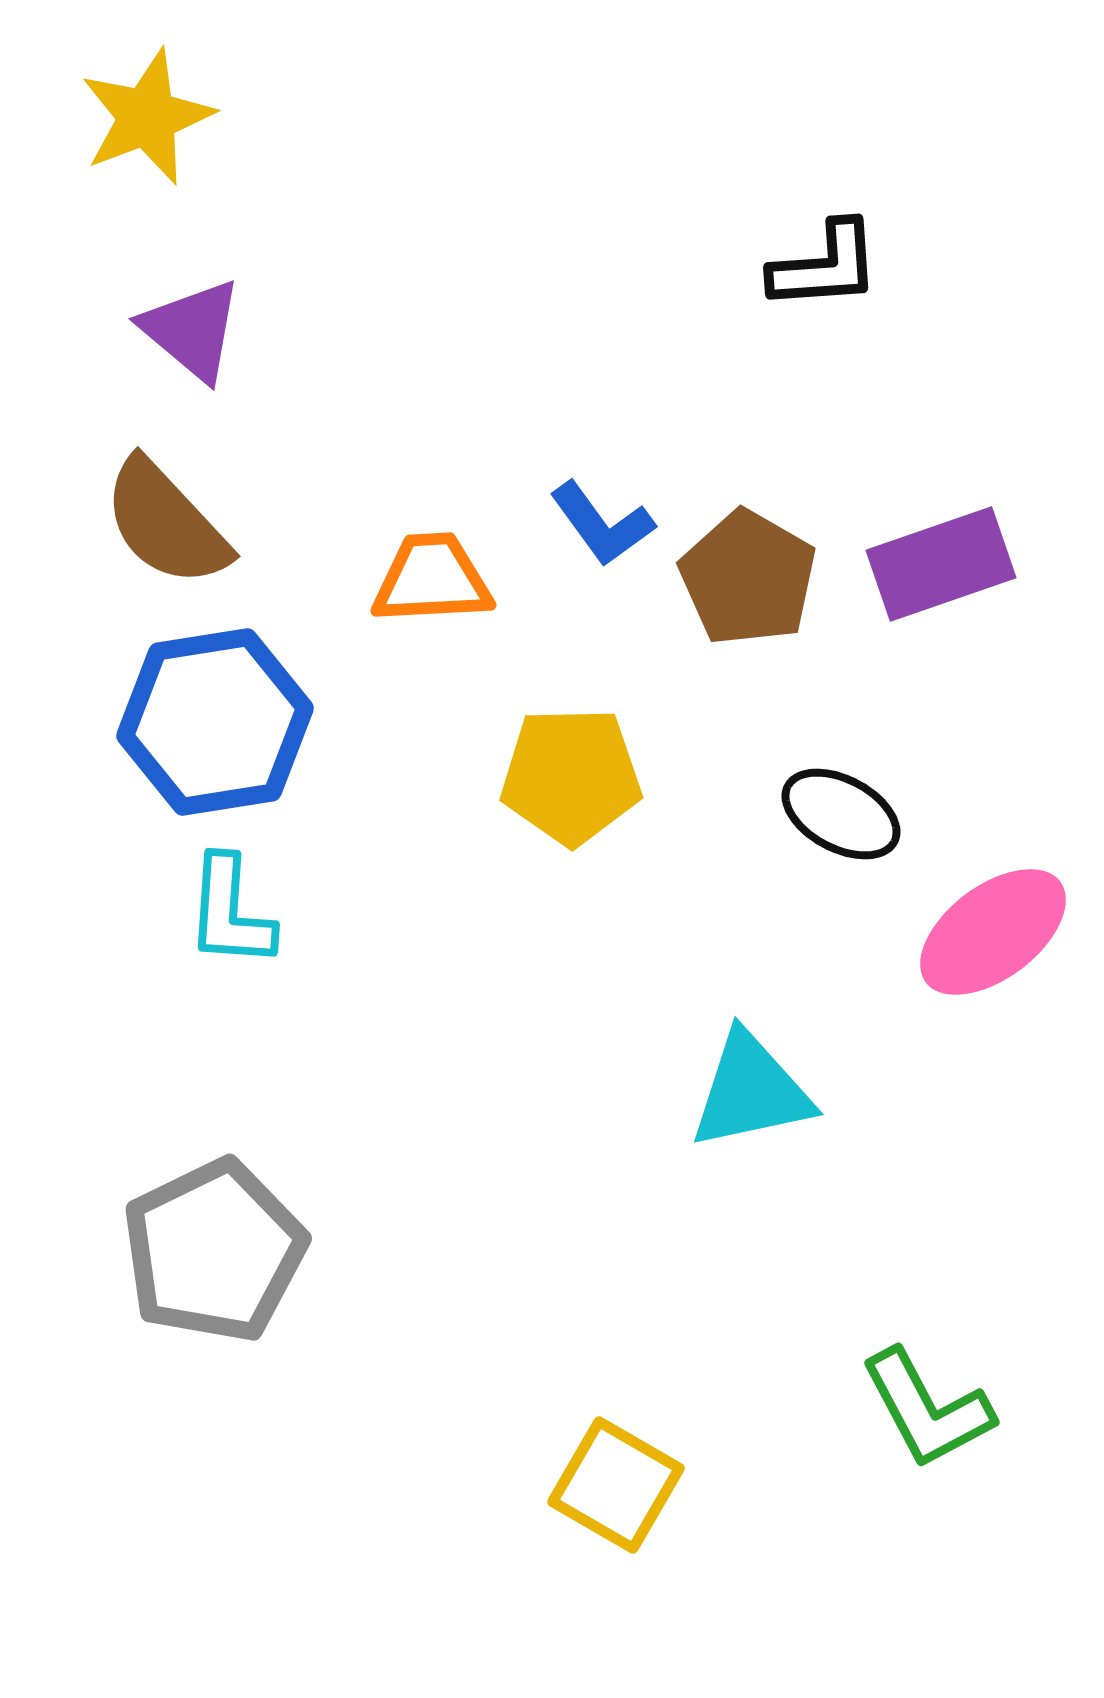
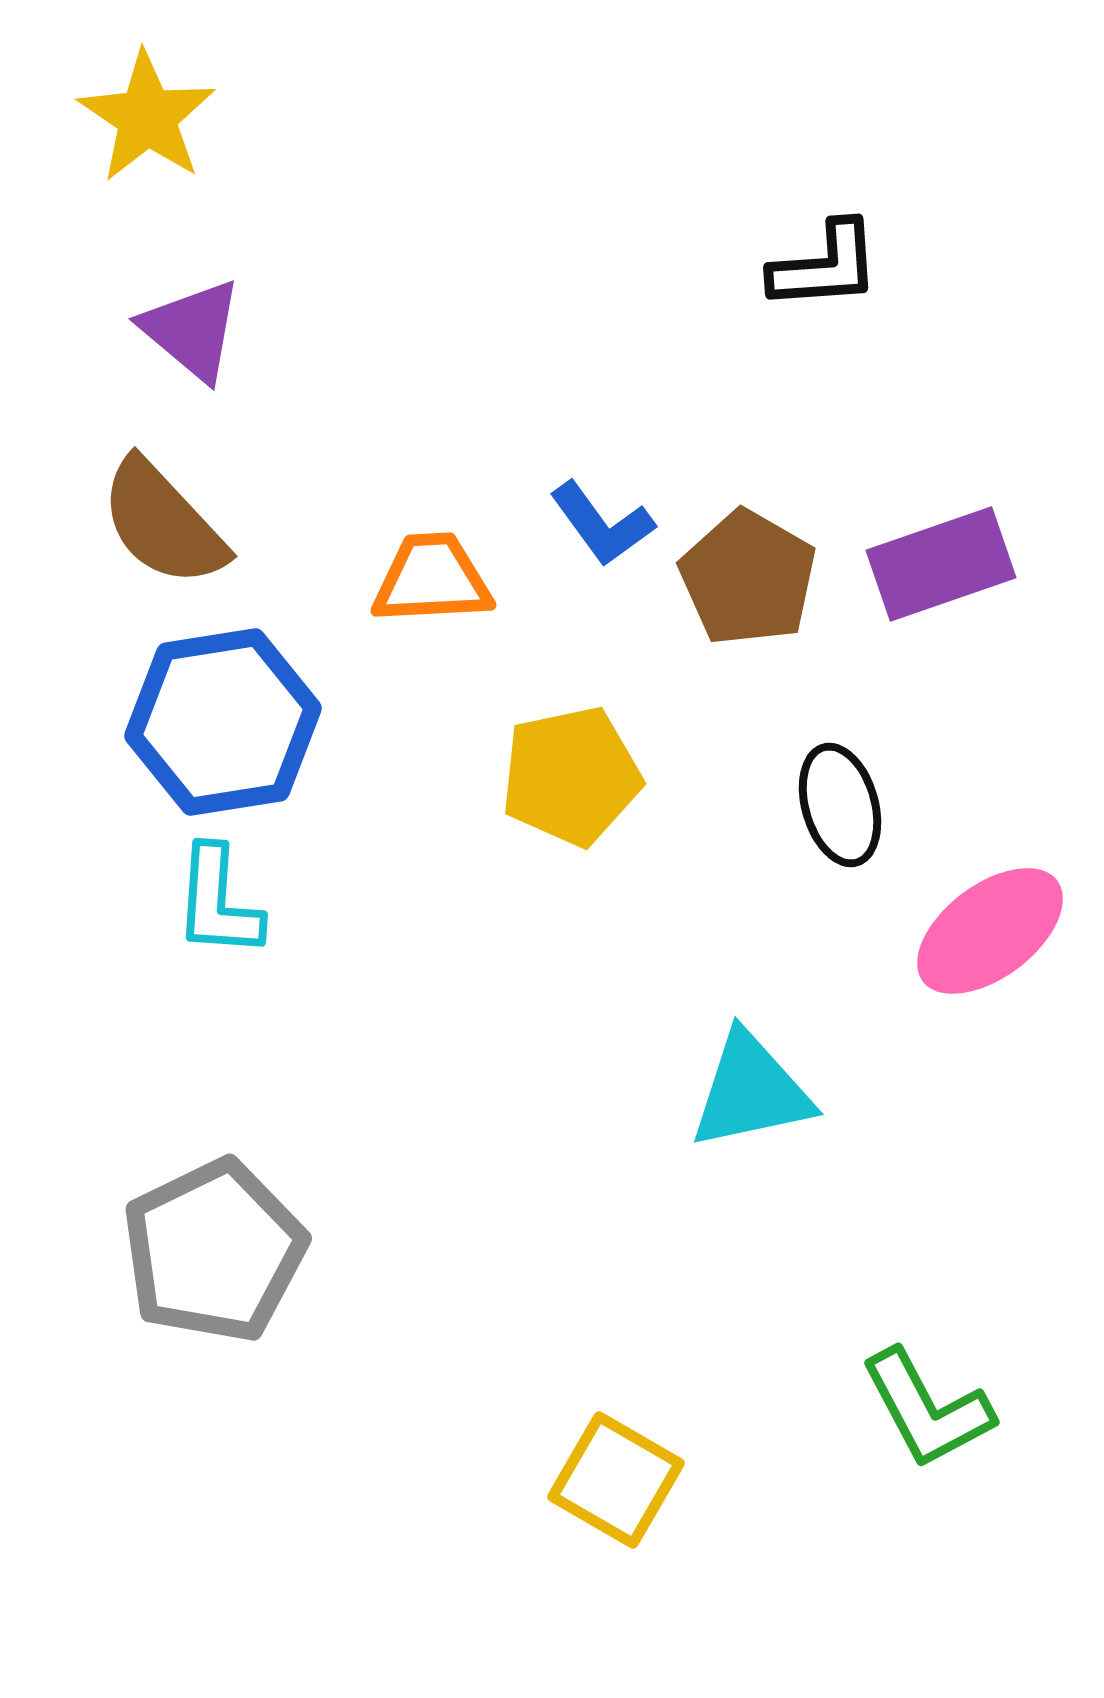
yellow star: rotated 17 degrees counterclockwise
brown semicircle: moved 3 px left
blue hexagon: moved 8 px right
yellow pentagon: rotated 11 degrees counterclockwise
black ellipse: moved 1 px left, 9 px up; rotated 46 degrees clockwise
cyan L-shape: moved 12 px left, 10 px up
pink ellipse: moved 3 px left, 1 px up
yellow square: moved 5 px up
